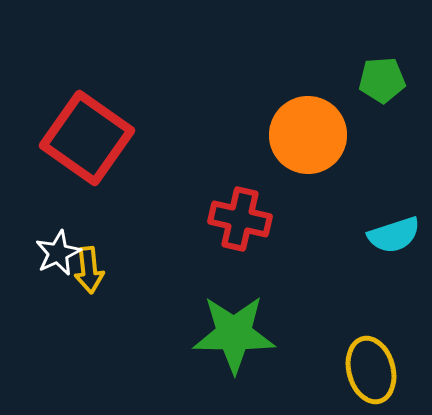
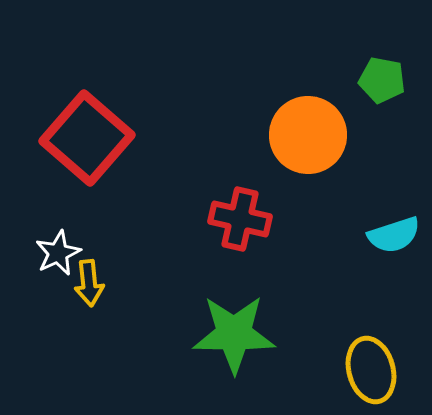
green pentagon: rotated 15 degrees clockwise
red square: rotated 6 degrees clockwise
yellow arrow: moved 13 px down
